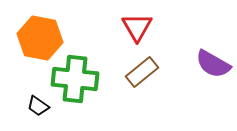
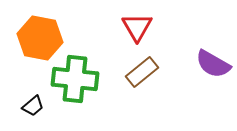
black trapezoid: moved 5 px left; rotated 75 degrees counterclockwise
